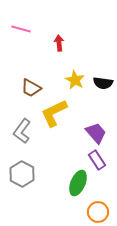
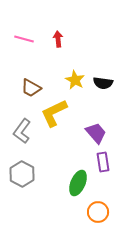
pink line: moved 3 px right, 10 px down
red arrow: moved 1 px left, 4 px up
purple rectangle: moved 6 px right, 2 px down; rotated 24 degrees clockwise
